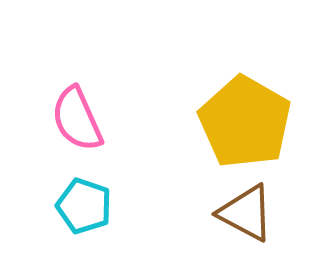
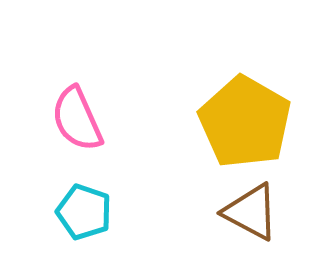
cyan pentagon: moved 6 px down
brown triangle: moved 5 px right, 1 px up
